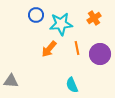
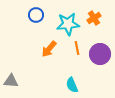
cyan star: moved 7 px right
